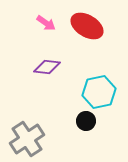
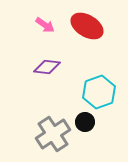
pink arrow: moved 1 px left, 2 px down
cyan hexagon: rotated 8 degrees counterclockwise
black circle: moved 1 px left, 1 px down
gray cross: moved 26 px right, 5 px up
